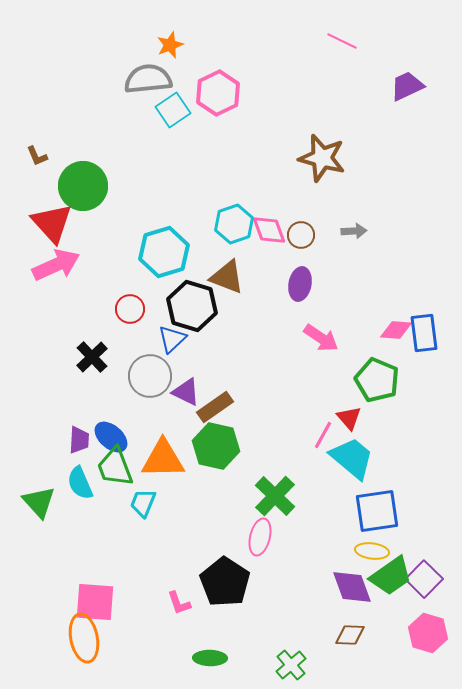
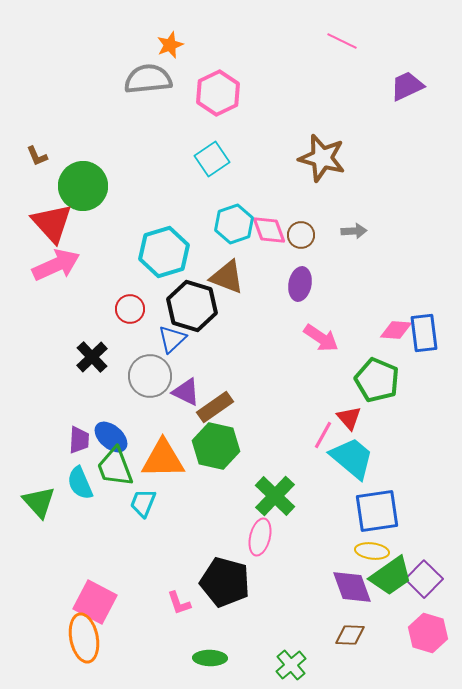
cyan square at (173, 110): moved 39 px right, 49 px down
black pentagon at (225, 582): rotated 18 degrees counterclockwise
pink square at (95, 602): rotated 24 degrees clockwise
